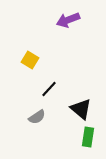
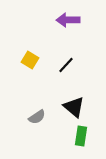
purple arrow: rotated 20 degrees clockwise
black line: moved 17 px right, 24 px up
black triangle: moved 7 px left, 2 px up
green rectangle: moved 7 px left, 1 px up
